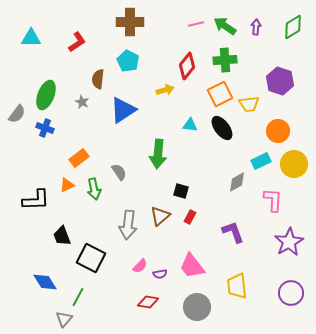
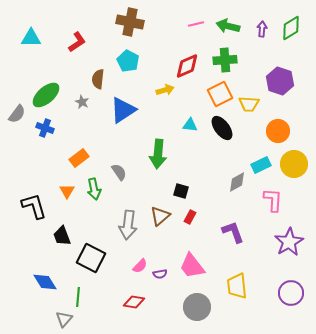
brown cross at (130, 22): rotated 12 degrees clockwise
green arrow at (225, 26): moved 3 px right; rotated 20 degrees counterclockwise
purple arrow at (256, 27): moved 6 px right, 2 px down
green diamond at (293, 27): moved 2 px left, 1 px down
red diamond at (187, 66): rotated 28 degrees clockwise
green ellipse at (46, 95): rotated 28 degrees clockwise
yellow trapezoid at (249, 104): rotated 10 degrees clockwise
cyan rectangle at (261, 161): moved 4 px down
orange triangle at (67, 185): moved 6 px down; rotated 35 degrees counterclockwise
black L-shape at (36, 200): moved 2 px left, 6 px down; rotated 104 degrees counterclockwise
green line at (78, 297): rotated 24 degrees counterclockwise
red diamond at (148, 302): moved 14 px left
